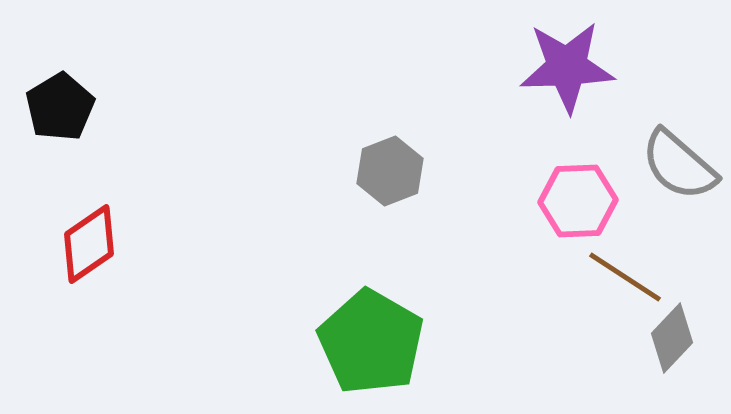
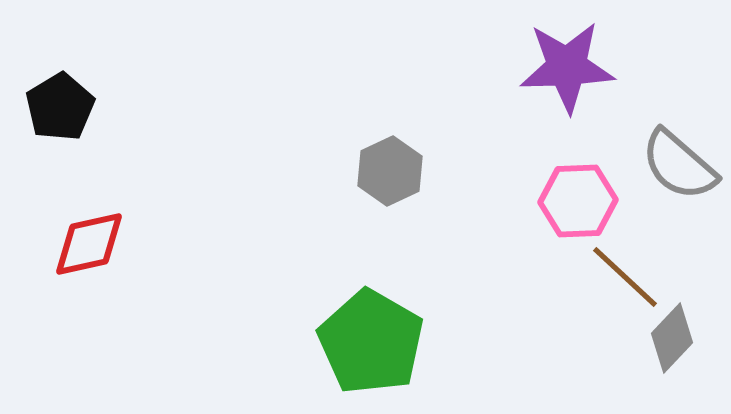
gray hexagon: rotated 4 degrees counterclockwise
red diamond: rotated 22 degrees clockwise
brown line: rotated 10 degrees clockwise
